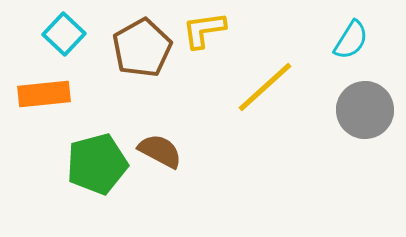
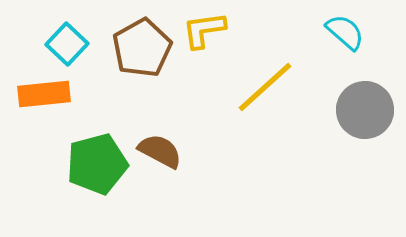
cyan square: moved 3 px right, 10 px down
cyan semicircle: moved 6 px left, 8 px up; rotated 81 degrees counterclockwise
